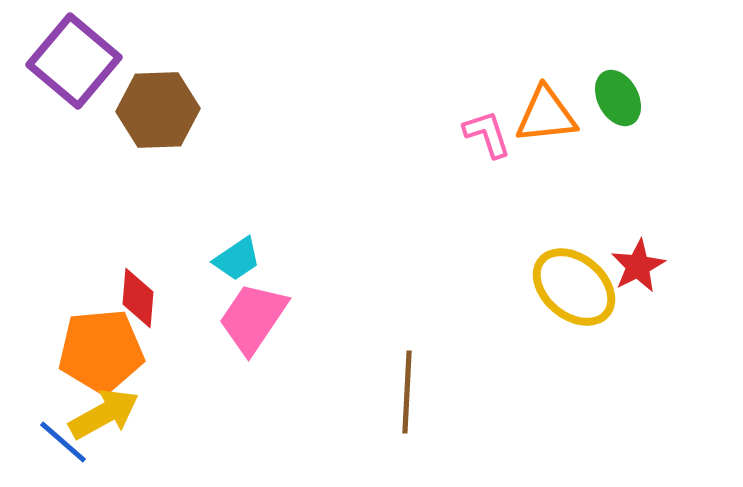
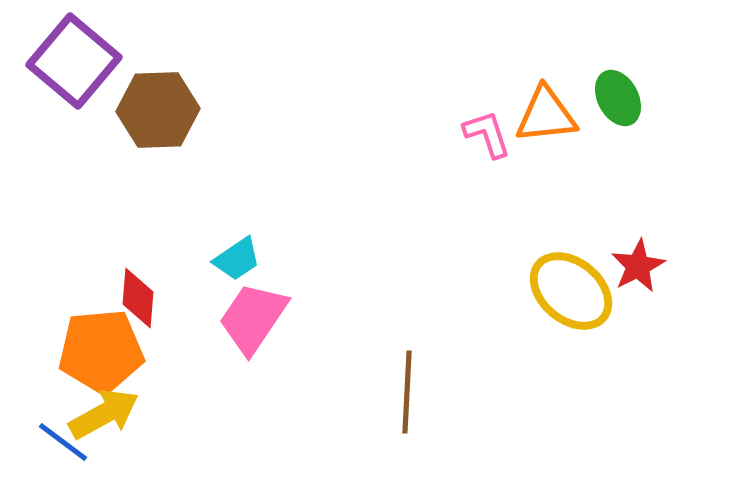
yellow ellipse: moved 3 px left, 4 px down
blue line: rotated 4 degrees counterclockwise
